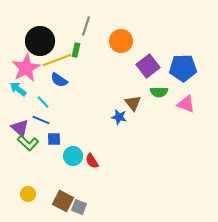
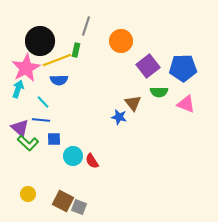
blue semicircle: rotated 36 degrees counterclockwise
cyan arrow: rotated 72 degrees clockwise
blue line: rotated 18 degrees counterclockwise
